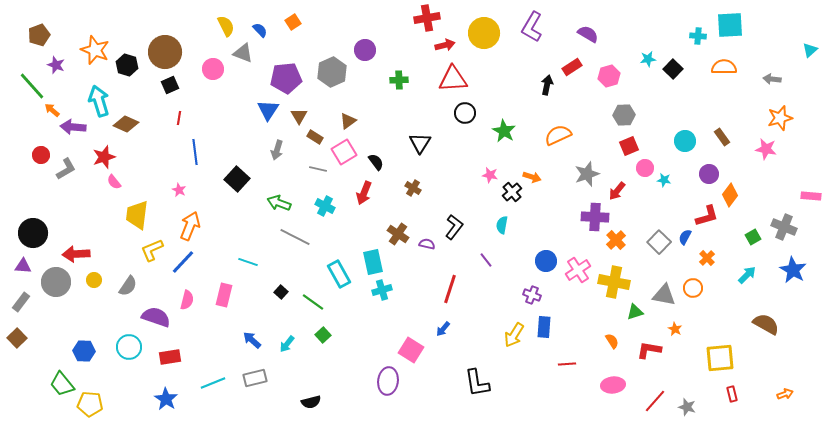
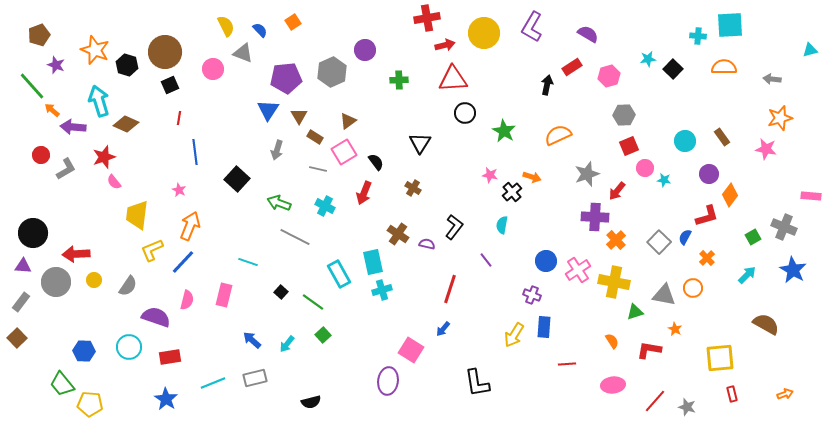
cyan triangle at (810, 50): rotated 28 degrees clockwise
